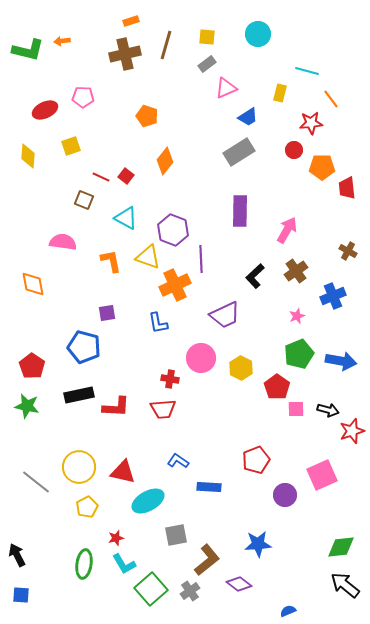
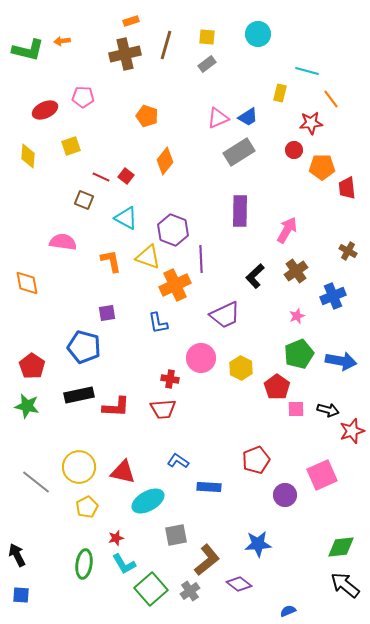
pink triangle at (226, 88): moved 8 px left, 30 px down
orange diamond at (33, 284): moved 6 px left, 1 px up
